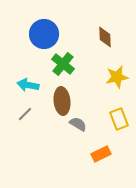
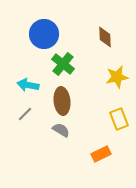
gray semicircle: moved 17 px left, 6 px down
